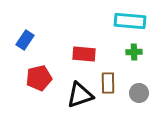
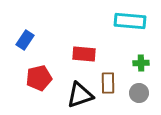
green cross: moved 7 px right, 11 px down
